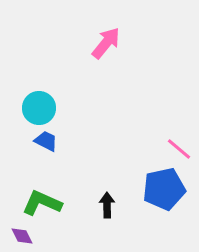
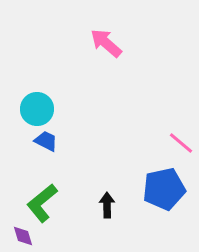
pink arrow: rotated 88 degrees counterclockwise
cyan circle: moved 2 px left, 1 px down
pink line: moved 2 px right, 6 px up
green L-shape: rotated 63 degrees counterclockwise
purple diamond: moved 1 px right; rotated 10 degrees clockwise
